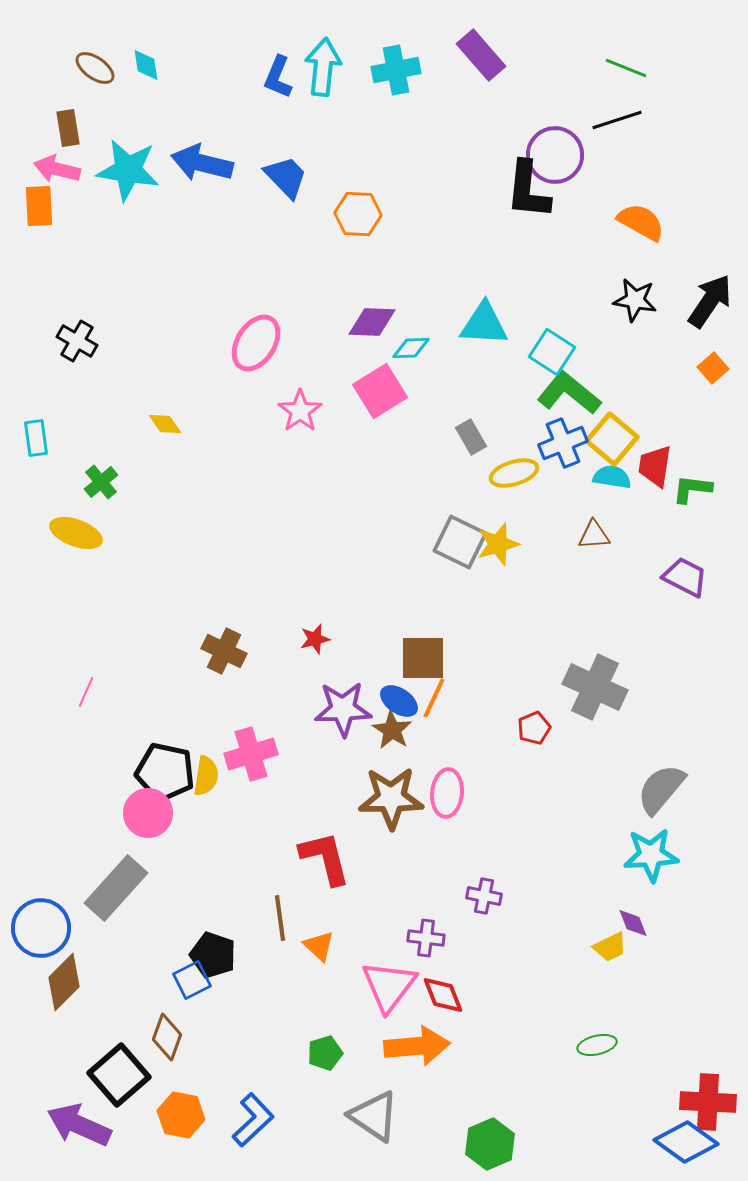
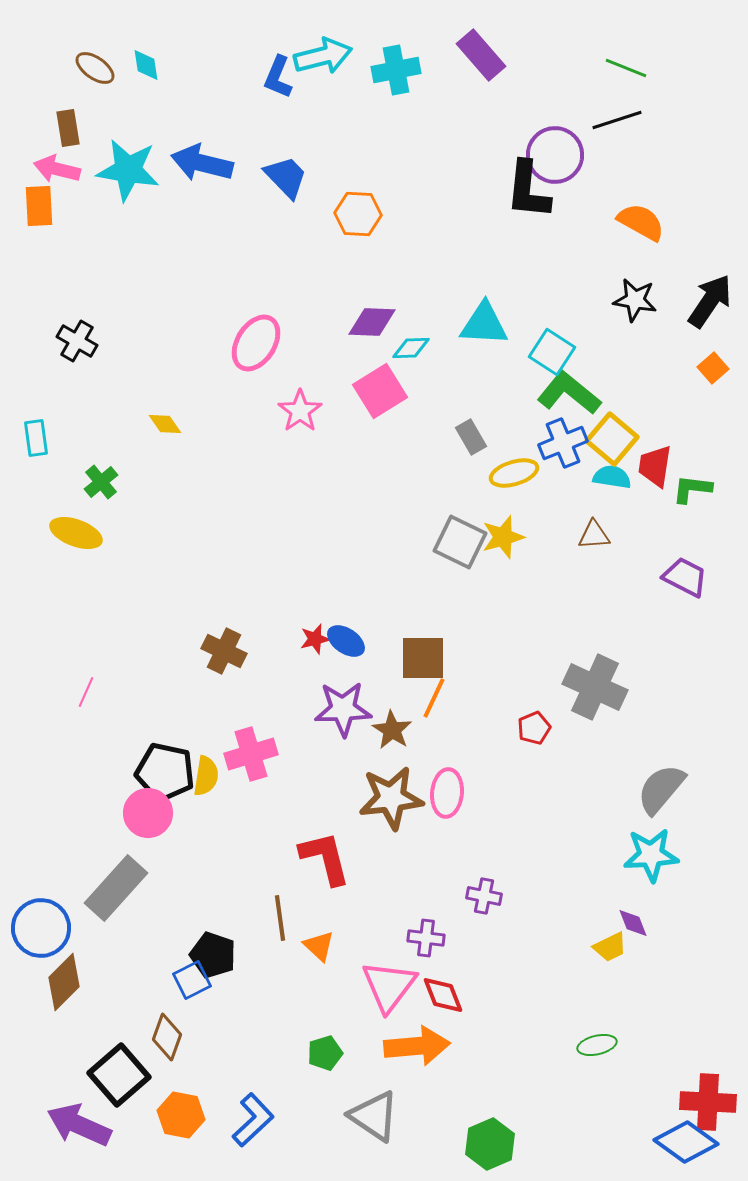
cyan arrow at (323, 67): moved 11 px up; rotated 70 degrees clockwise
yellow star at (498, 544): moved 5 px right, 7 px up
blue ellipse at (399, 701): moved 53 px left, 60 px up
brown star at (391, 798): rotated 6 degrees counterclockwise
